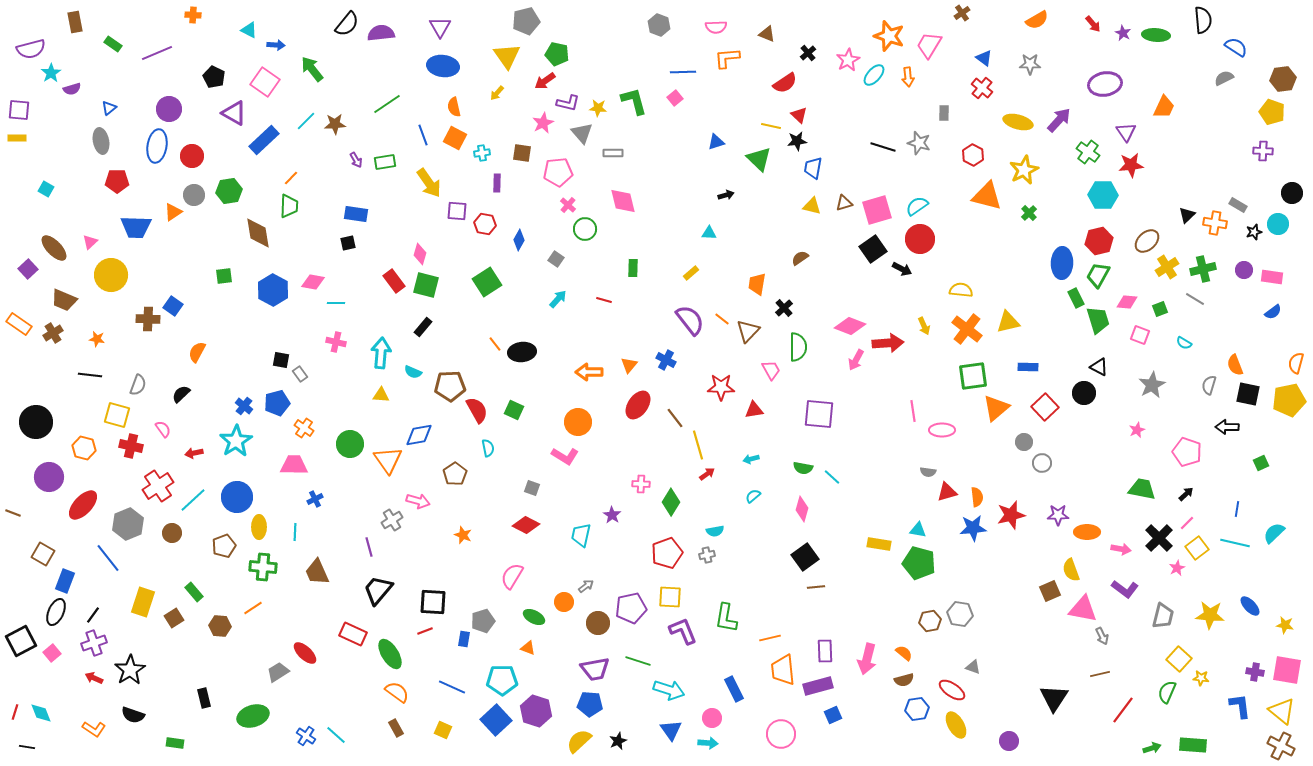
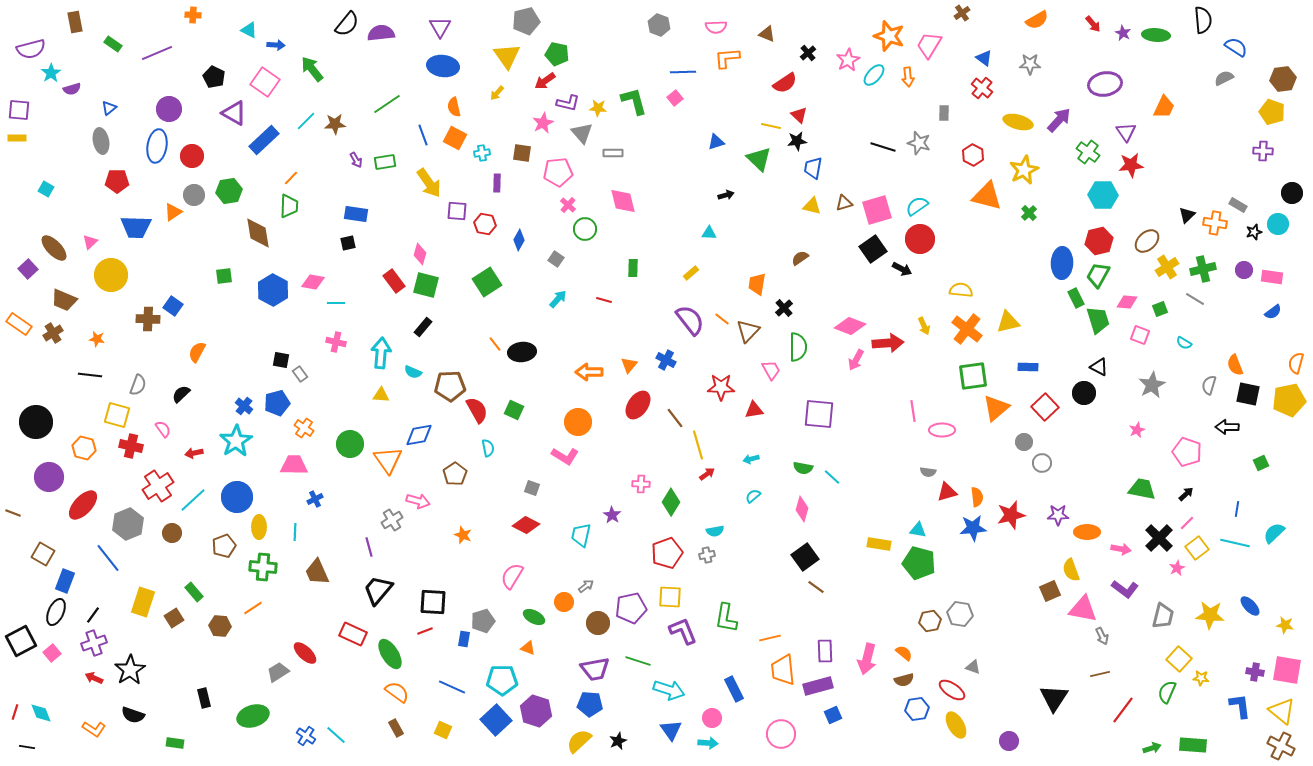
brown line at (816, 587): rotated 42 degrees clockwise
